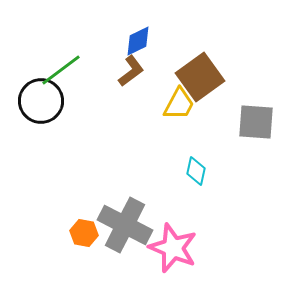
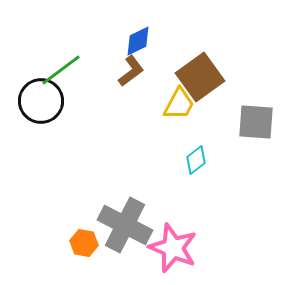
cyan diamond: moved 11 px up; rotated 40 degrees clockwise
orange hexagon: moved 10 px down
